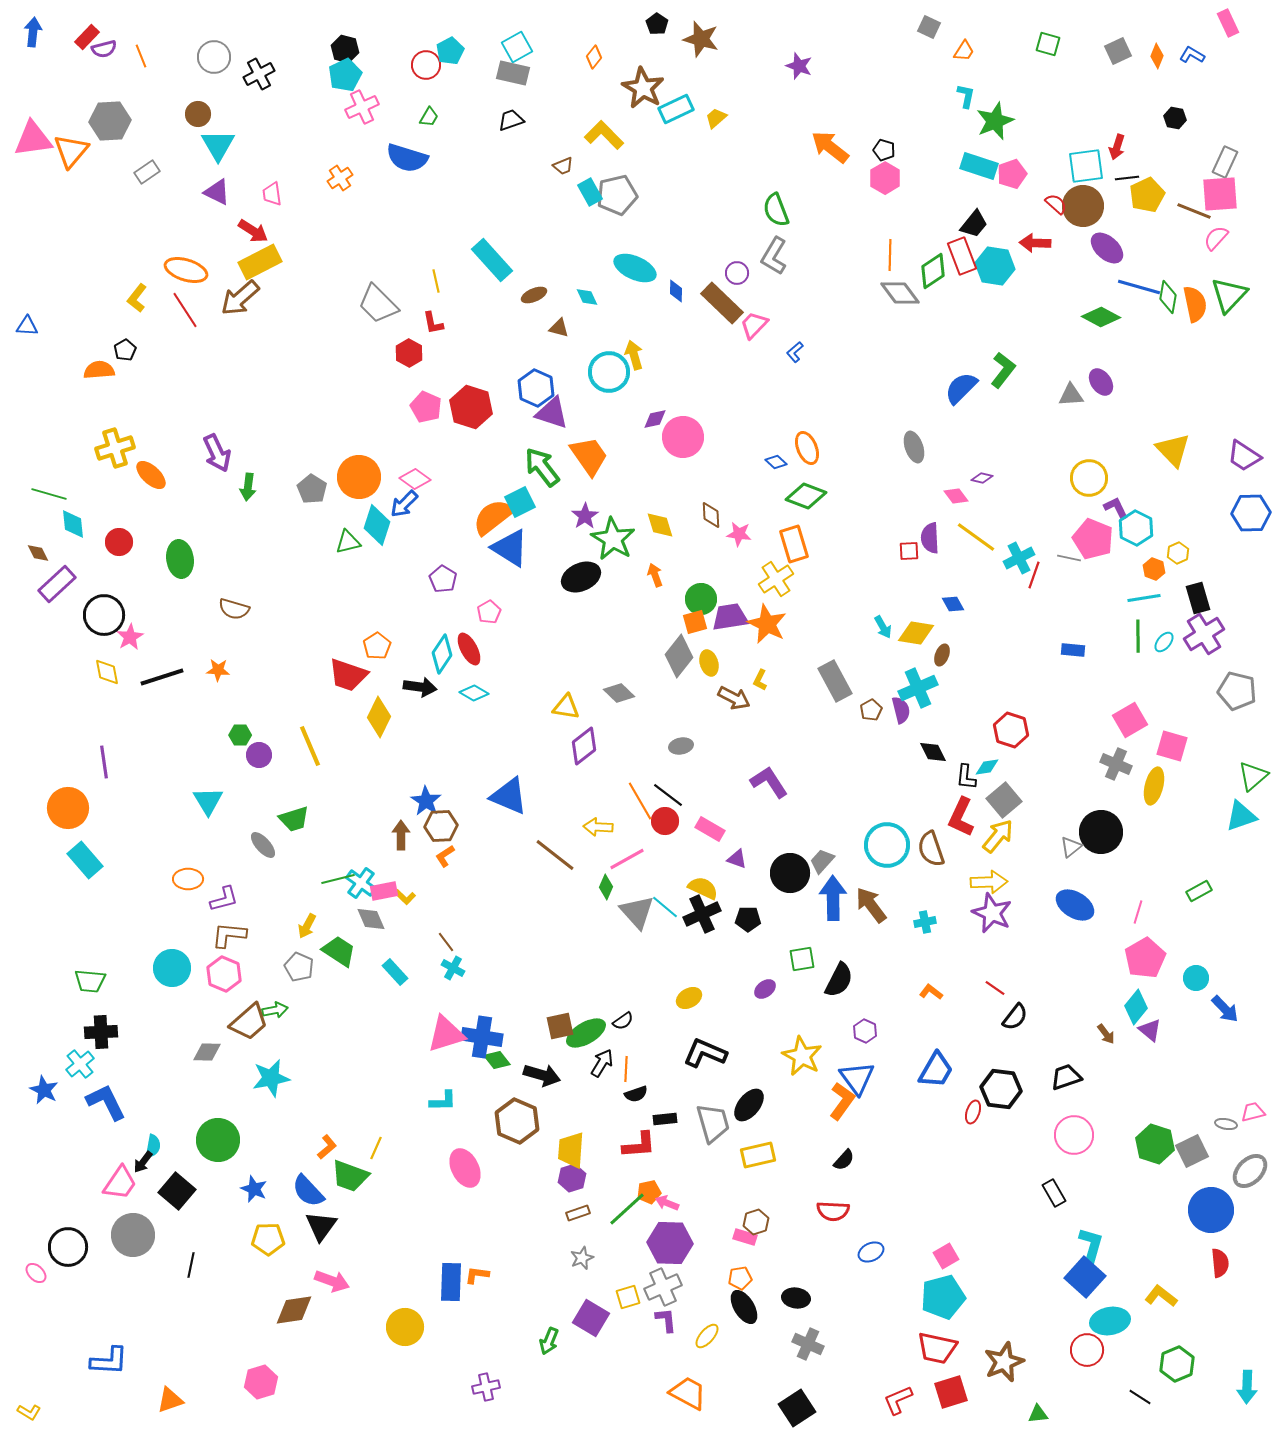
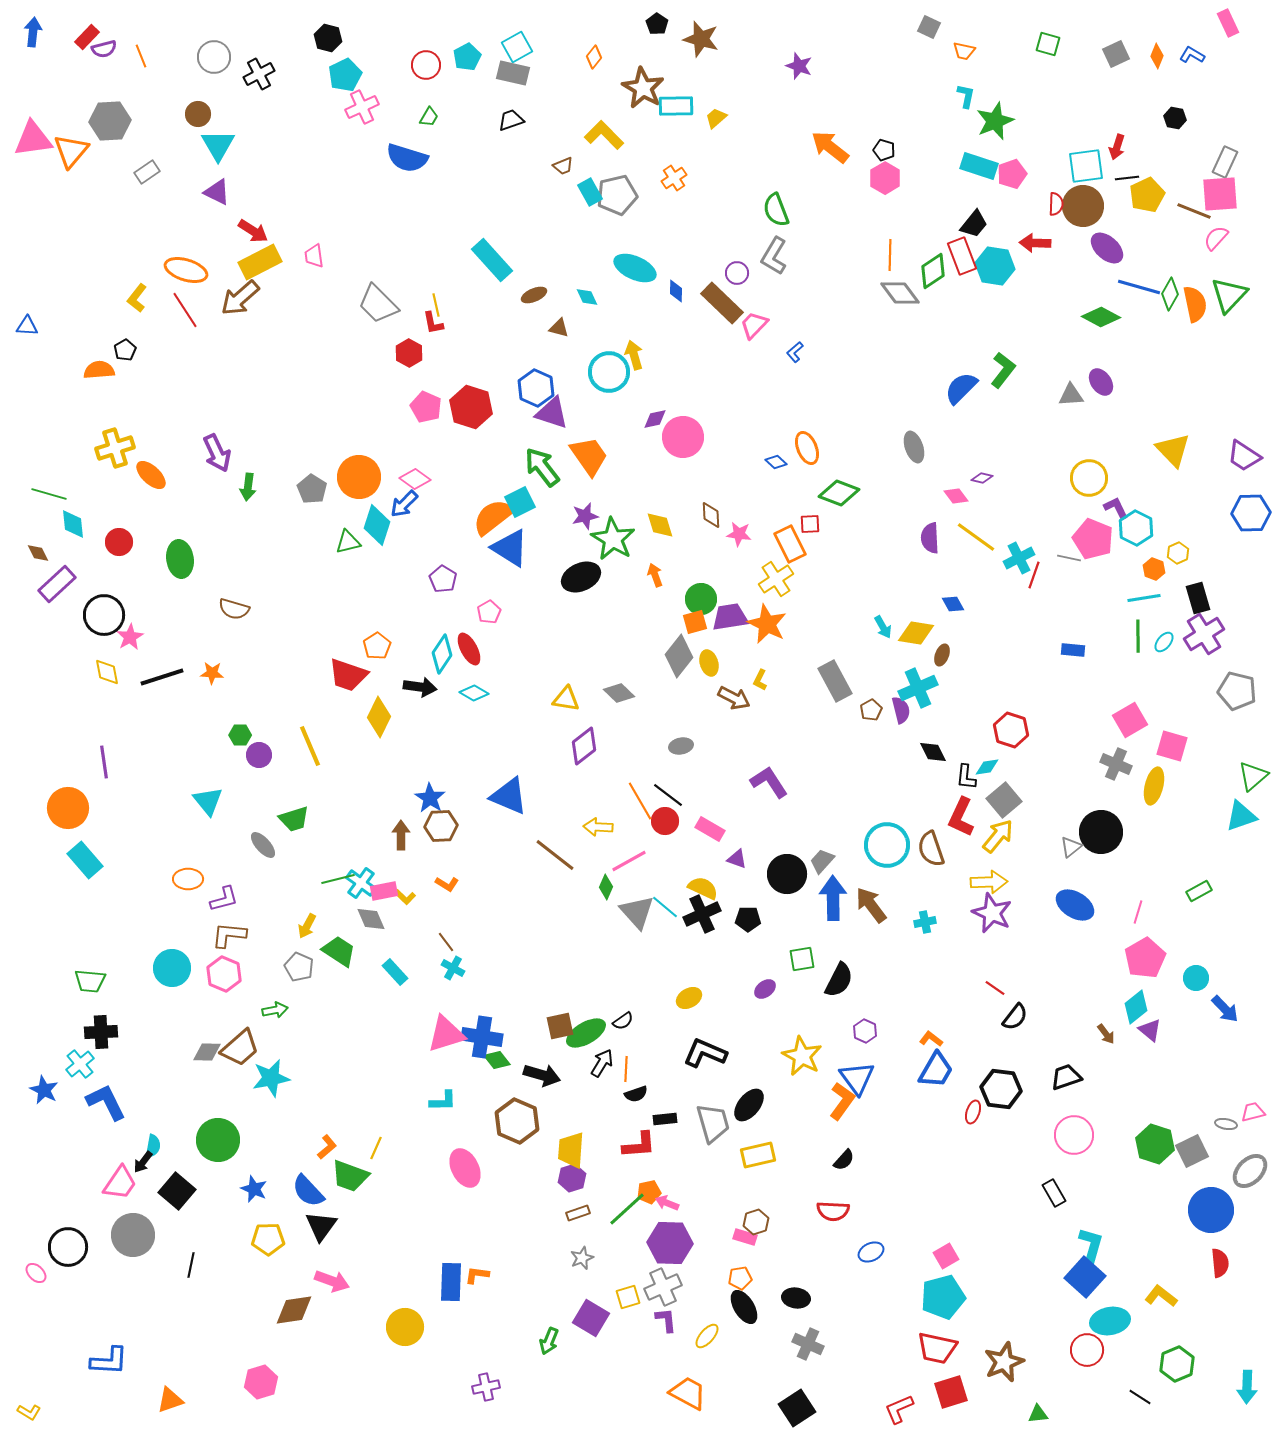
black hexagon at (345, 49): moved 17 px left, 11 px up
cyan pentagon at (450, 51): moved 17 px right, 6 px down
orange trapezoid at (964, 51): rotated 70 degrees clockwise
gray square at (1118, 51): moved 2 px left, 3 px down
cyan rectangle at (676, 109): moved 3 px up; rotated 24 degrees clockwise
orange cross at (340, 178): moved 334 px right
pink trapezoid at (272, 194): moved 42 px right, 62 px down
red semicircle at (1056, 204): rotated 50 degrees clockwise
yellow line at (436, 281): moved 24 px down
green diamond at (1168, 297): moved 2 px right, 3 px up; rotated 20 degrees clockwise
green diamond at (806, 496): moved 33 px right, 3 px up
purple star at (585, 516): rotated 20 degrees clockwise
orange rectangle at (794, 544): moved 4 px left; rotated 9 degrees counterclockwise
red square at (909, 551): moved 99 px left, 27 px up
orange star at (218, 670): moved 6 px left, 3 px down
yellow triangle at (566, 707): moved 8 px up
cyan triangle at (208, 801): rotated 8 degrees counterclockwise
blue star at (426, 801): moved 4 px right, 3 px up
orange L-shape at (445, 856): moved 2 px right, 28 px down; rotated 115 degrees counterclockwise
pink line at (627, 859): moved 2 px right, 2 px down
black circle at (790, 873): moved 3 px left, 1 px down
orange L-shape at (931, 992): moved 47 px down
cyan diamond at (1136, 1007): rotated 12 degrees clockwise
brown trapezoid at (249, 1022): moved 9 px left, 26 px down
red L-shape at (898, 1400): moved 1 px right, 9 px down
